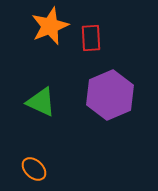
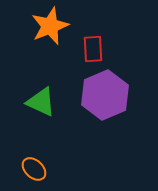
red rectangle: moved 2 px right, 11 px down
purple hexagon: moved 5 px left
